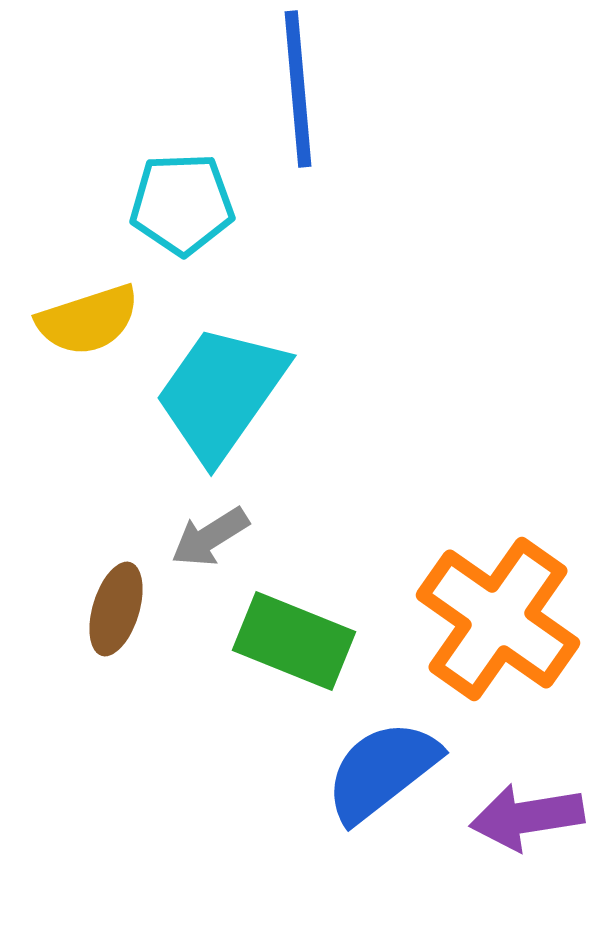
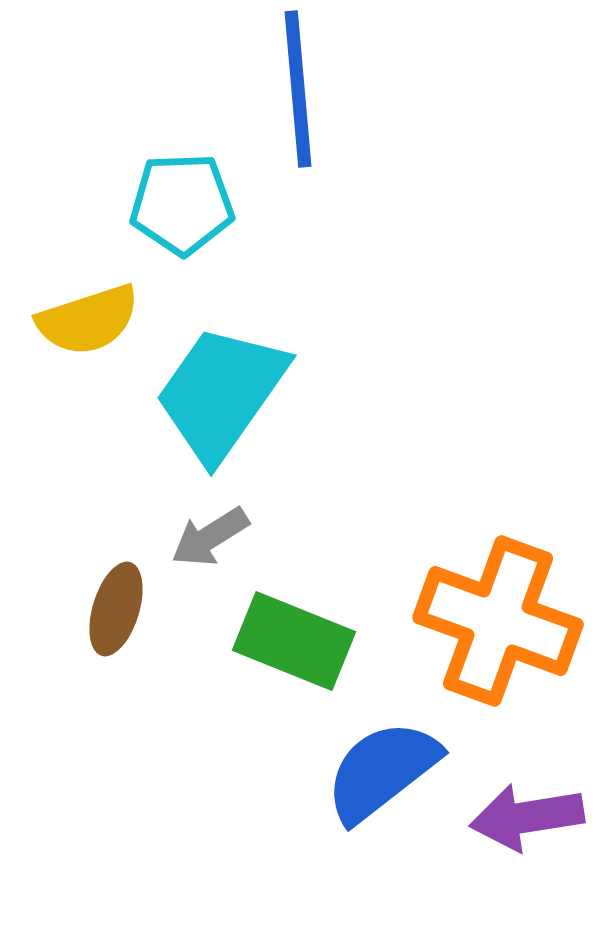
orange cross: moved 2 px down; rotated 15 degrees counterclockwise
